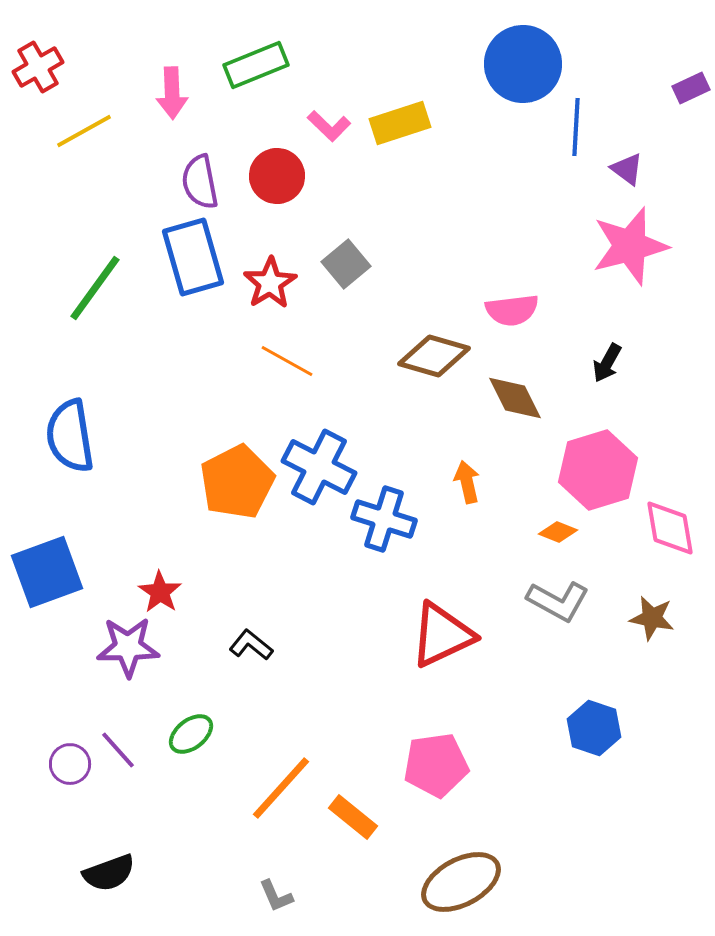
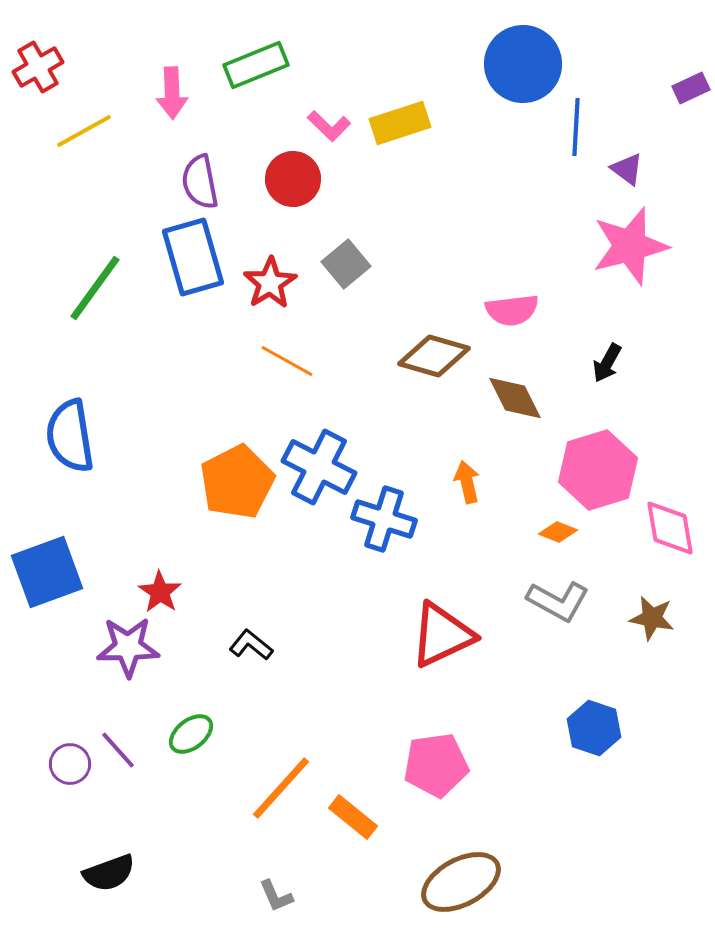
red circle at (277, 176): moved 16 px right, 3 px down
